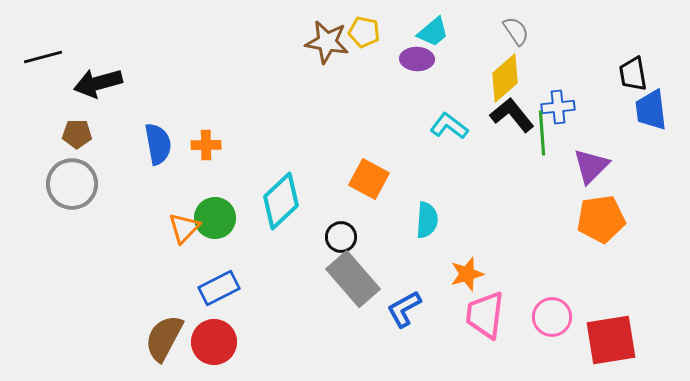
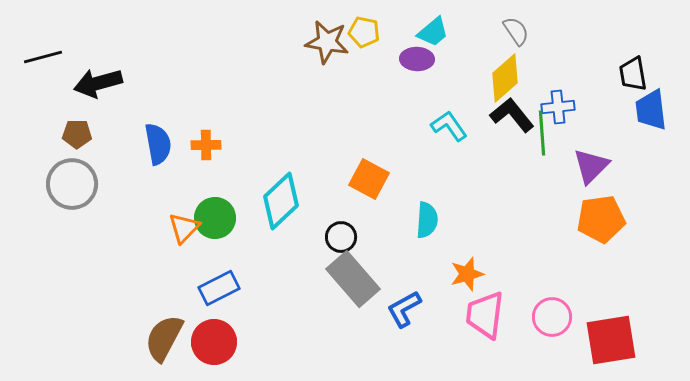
cyan L-shape: rotated 18 degrees clockwise
